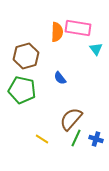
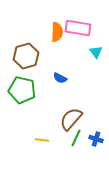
cyan triangle: moved 3 px down
blue semicircle: rotated 24 degrees counterclockwise
yellow line: moved 1 px down; rotated 24 degrees counterclockwise
